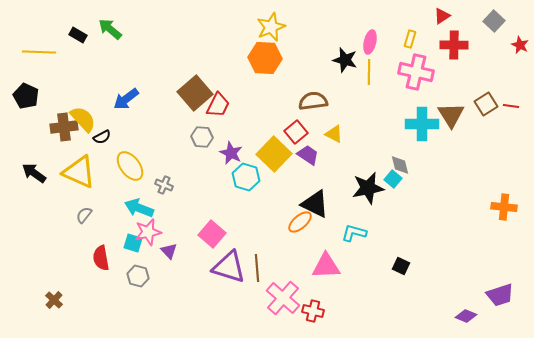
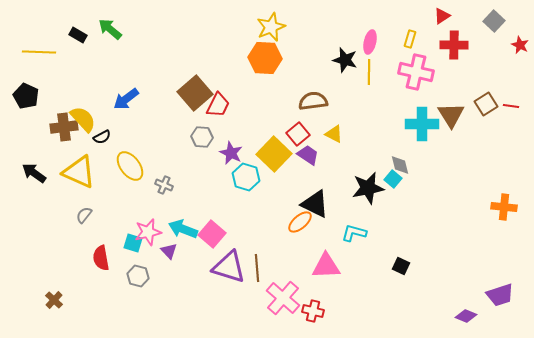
red square at (296, 132): moved 2 px right, 2 px down
cyan arrow at (139, 208): moved 44 px right, 21 px down
